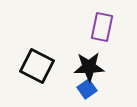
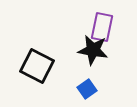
black star: moved 4 px right, 17 px up; rotated 12 degrees clockwise
